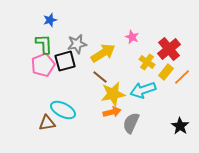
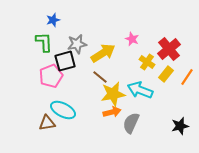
blue star: moved 3 px right
pink star: moved 2 px down
green L-shape: moved 2 px up
pink pentagon: moved 8 px right, 11 px down
yellow rectangle: moved 2 px down
orange line: moved 5 px right; rotated 12 degrees counterclockwise
cyan arrow: moved 3 px left; rotated 40 degrees clockwise
black star: rotated 24 degrees clockwise
